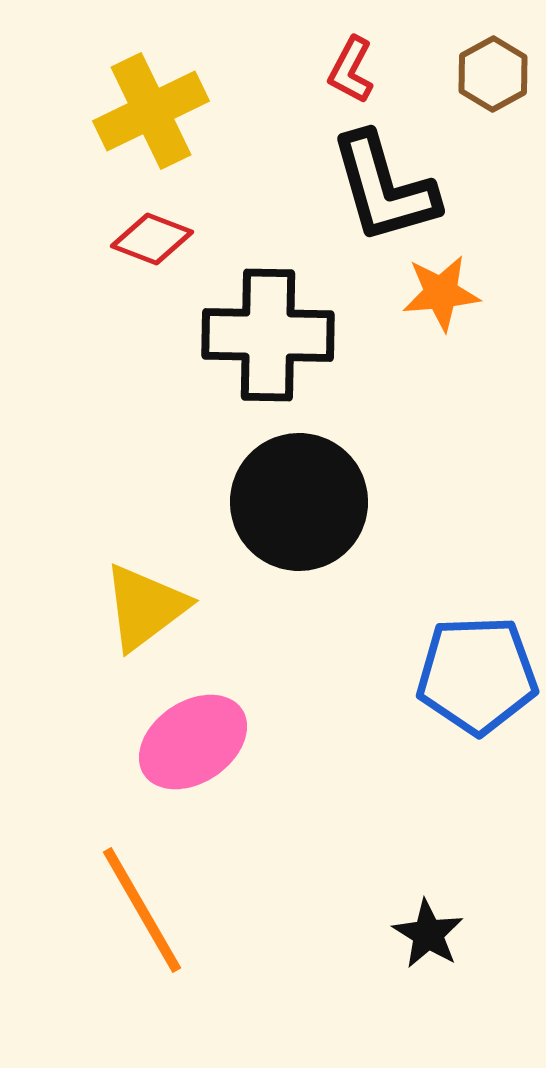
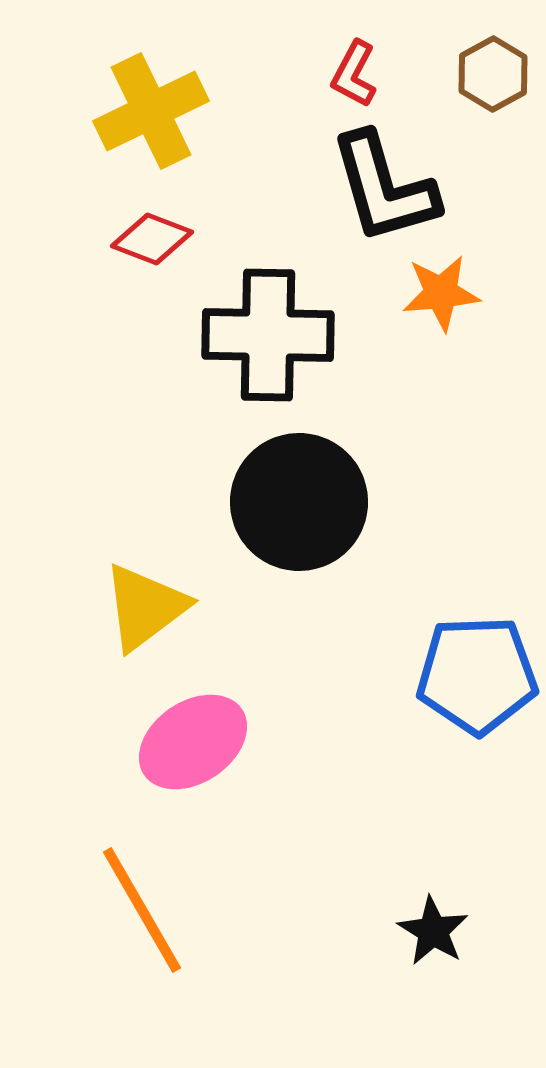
red L-shape: moved 3 px right, 4 px down
black star: moved 5 px right, 3 px up
